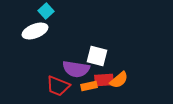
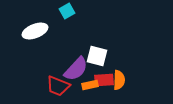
cyan square: moved 21 px right; rotated 14 degrees clockwise
purple semicircle: rotated 56 degrees counterclockwise
orange semicircle: rotated 48 degrees counterclockwise
orange rectangle: moved 1 px right, 1 px up
